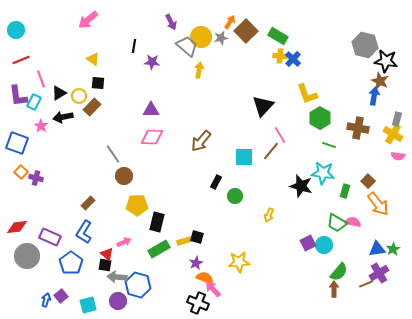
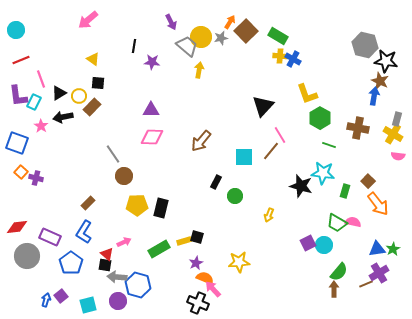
blue cross at (293, 59): rotated 14 degrees counterclockwise
black rectangle at (157, 222): moved 4 px right, 14 px up
